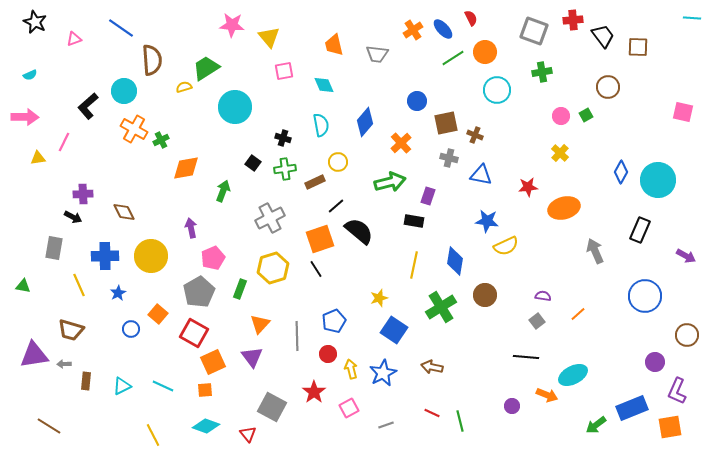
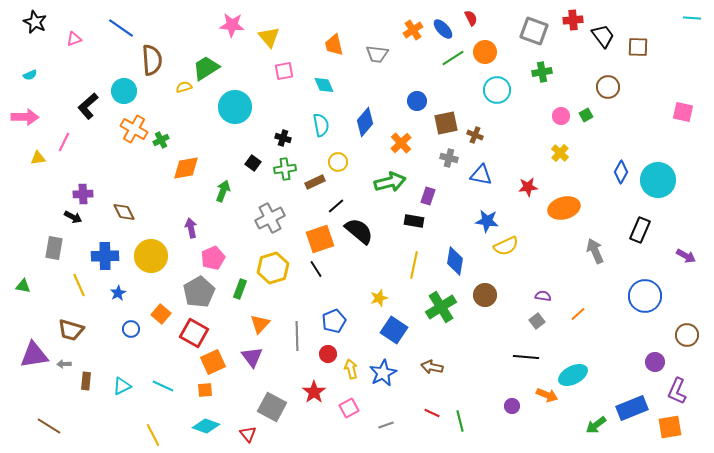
orange square at (158, 314): moved 3 px right
